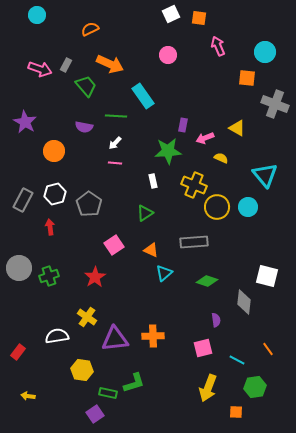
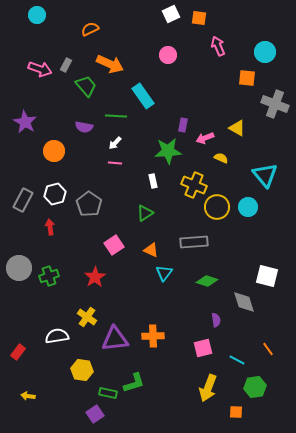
cyan triangle at (164, 273): rotated 12 degrees counterclockwise
gray diamond at (244, 302): rotated 25 degrees counterclockwise
